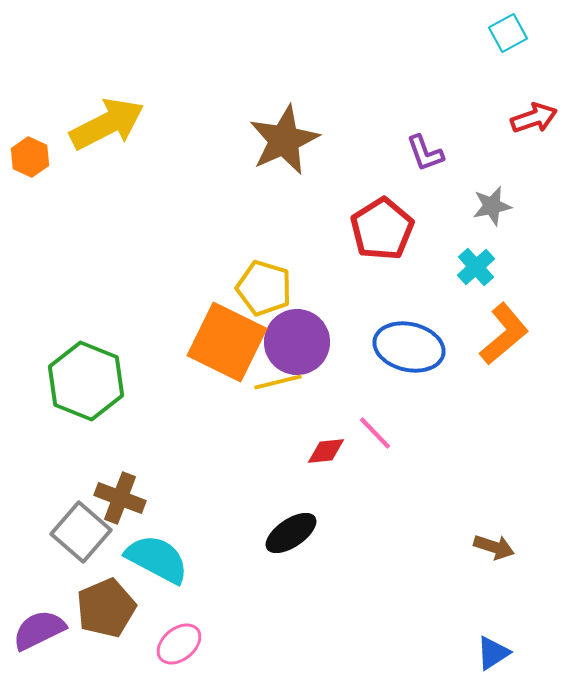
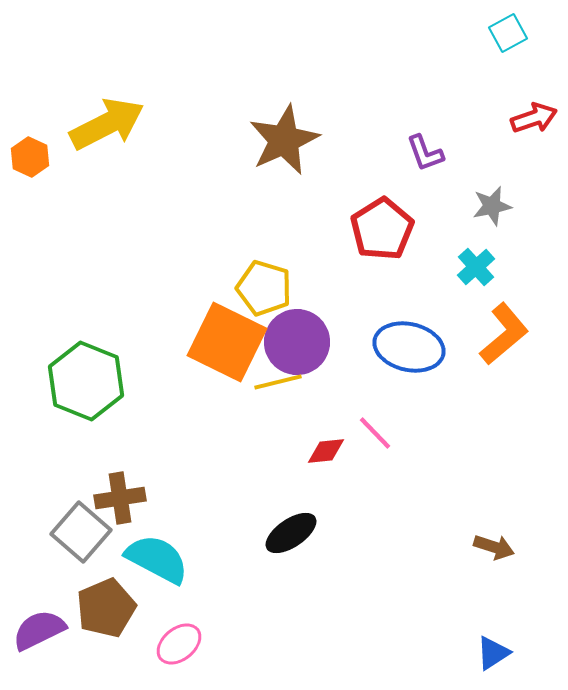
brown cross: rotated 30 degrees counterclockwise
